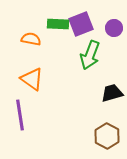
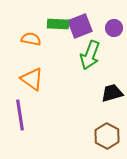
purple square: moved 1 px left, 2 px down
